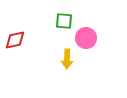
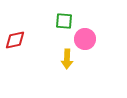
pink circle: moved 1 px left, 1 px down
